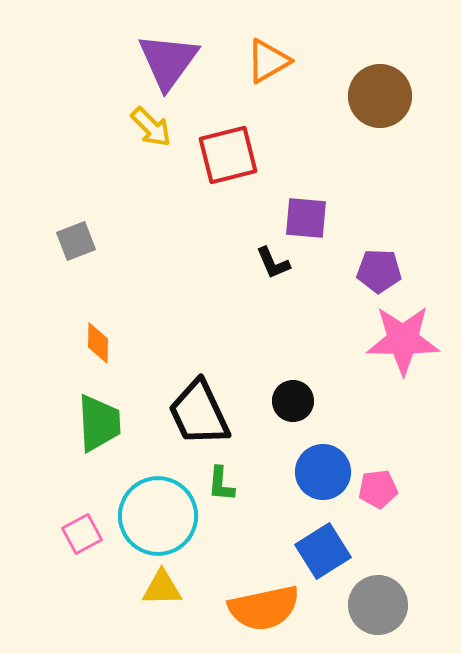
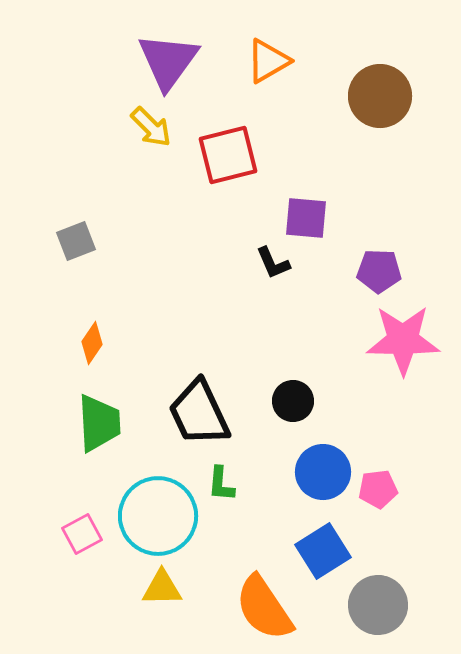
orange diamond: moved 6 px left; rotated 33 degrees clockwise
orange semicircle: rotated 68 degrees clockwise
